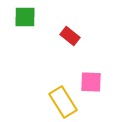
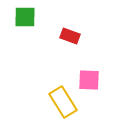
red rectangle: rotated 18 degrees counterclockwise
pink square: moved 2 px left, 2 px up
